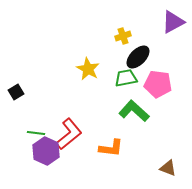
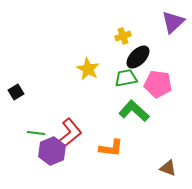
purple triangle: rotated 15 degrees counterclockwise
purple hexagon: moved 6 px right; rotated 12 degrees clockwise
